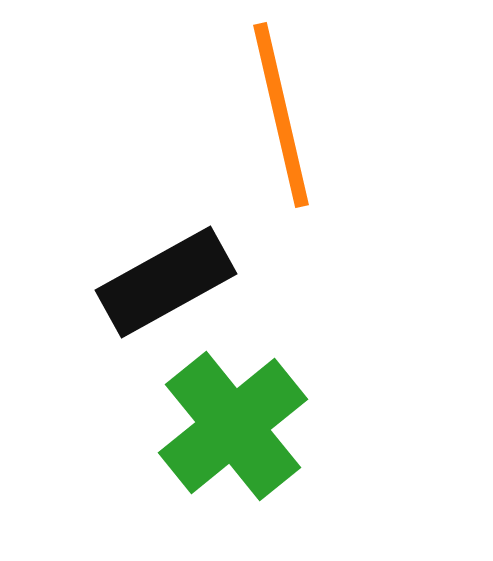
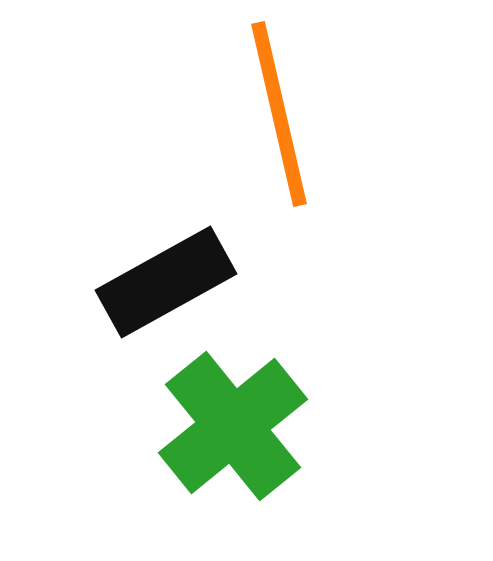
orange line: moved 2 px left, 1 px up
